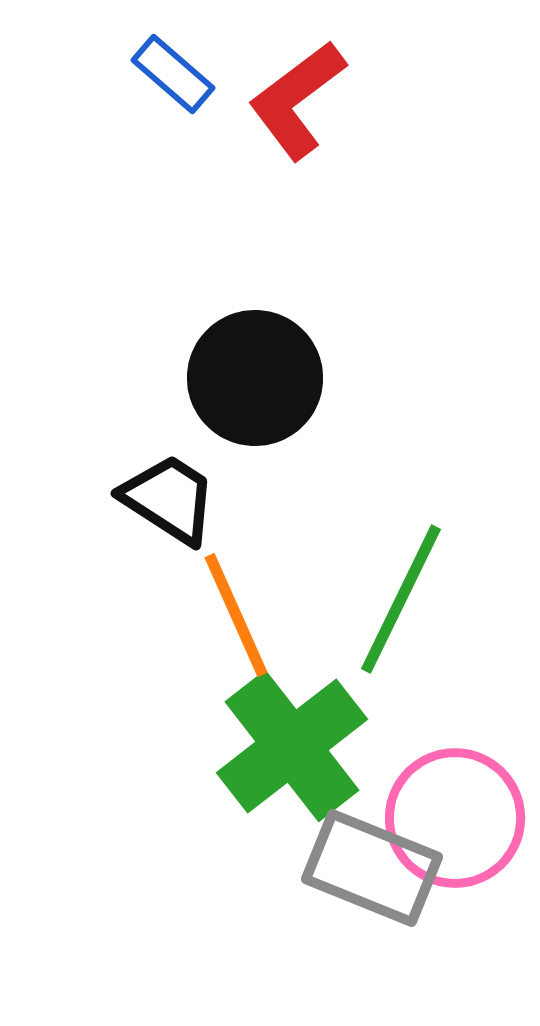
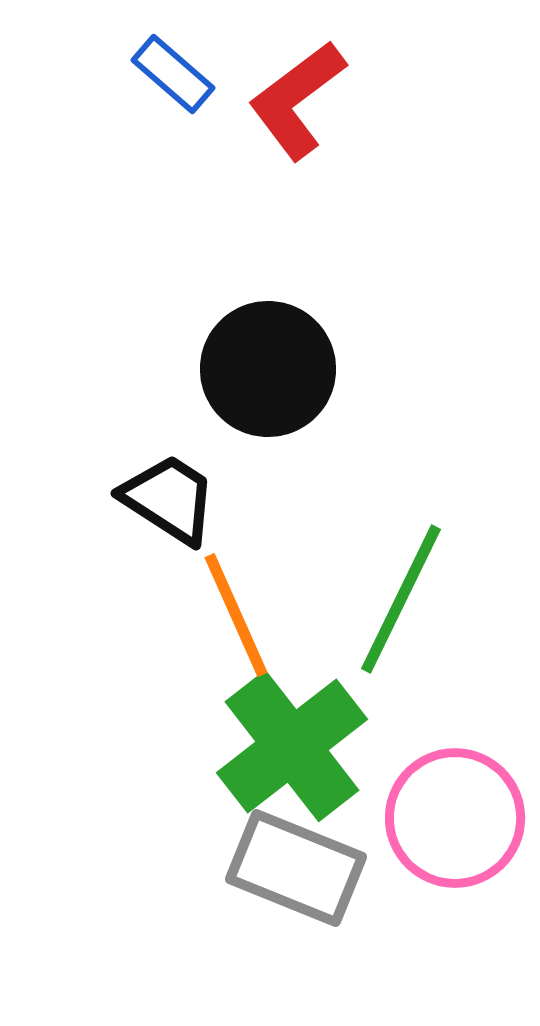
black circle: moved 13 px right, 9 px up
gray rectangle: moved 76 px left
